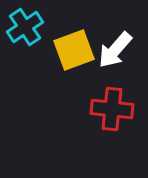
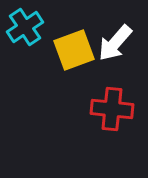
white arrow: moved 7 px up
